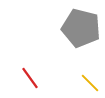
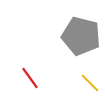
gray pentagon: moved 8 px down
